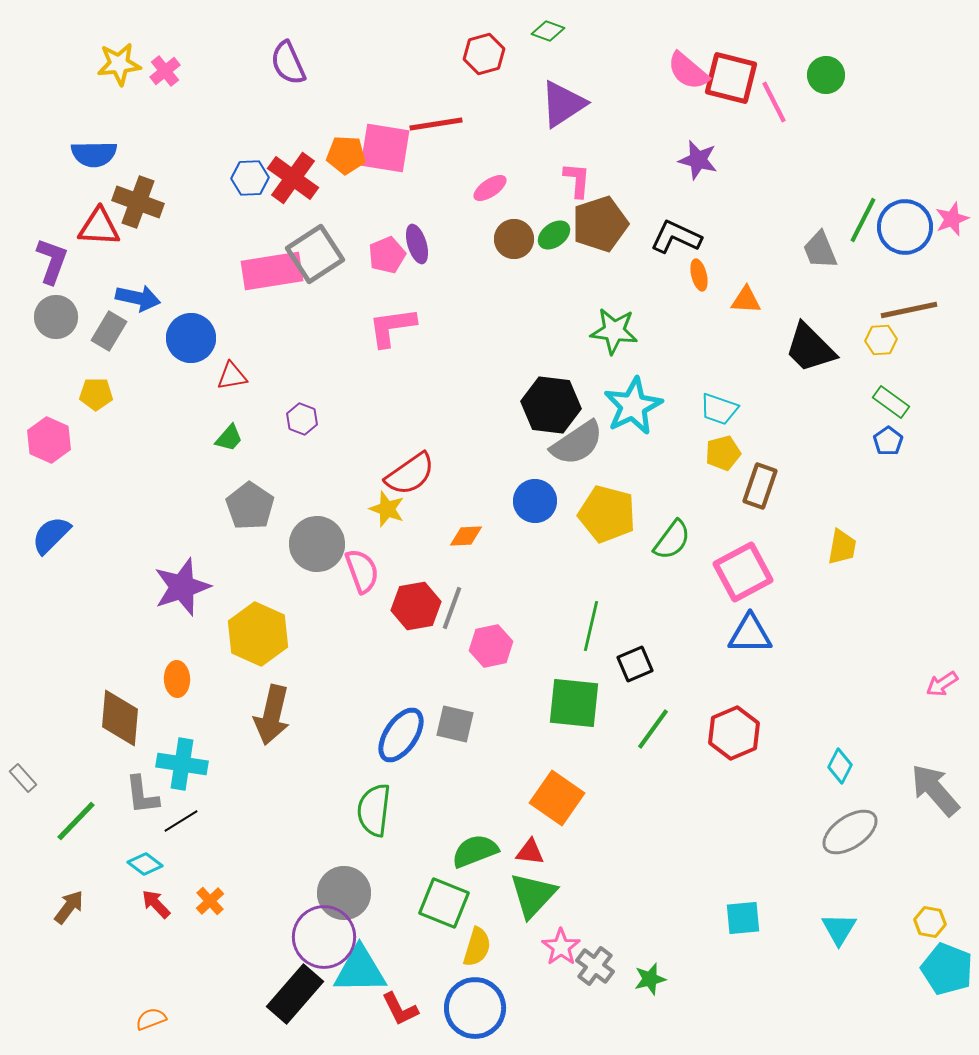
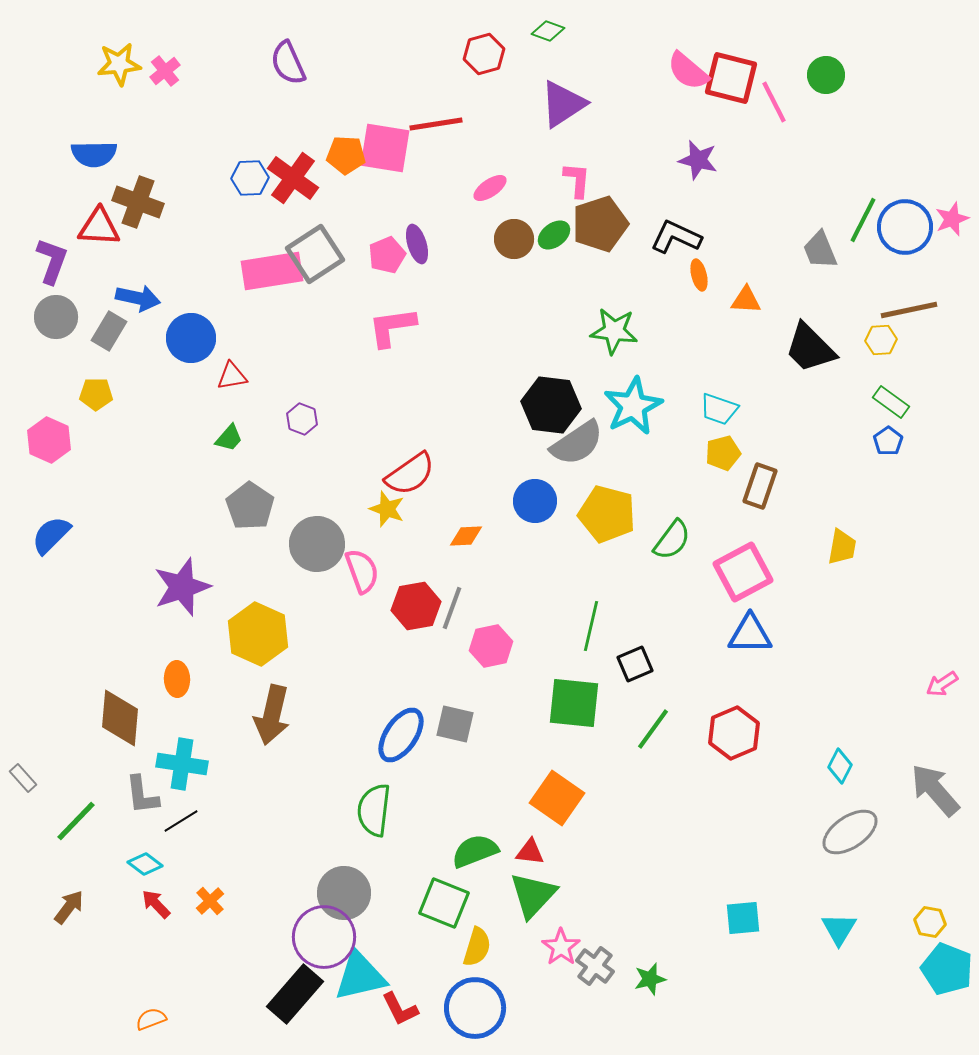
cyan triangle at (360, 970): moved 6 px down; rotated 12 degrees counterclockwise
